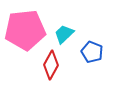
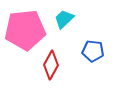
cyan trapezoid: moved 15 px up
blue pentagon: moved 1 px right, 1 px up; rotated 15 degrees counterclockwise
